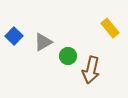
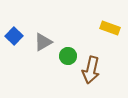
yellow rectangle: rotated 30 degrees counterclockwise
